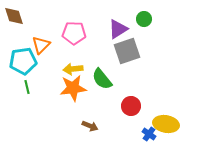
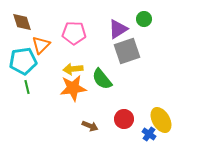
brown diamond: moved 8 px right, 6 px down
red circle: moved 7 px left, 13 px down
yellow ellipse: moved 5 px left, 4 px up; rotated 50 degrees clockwise
